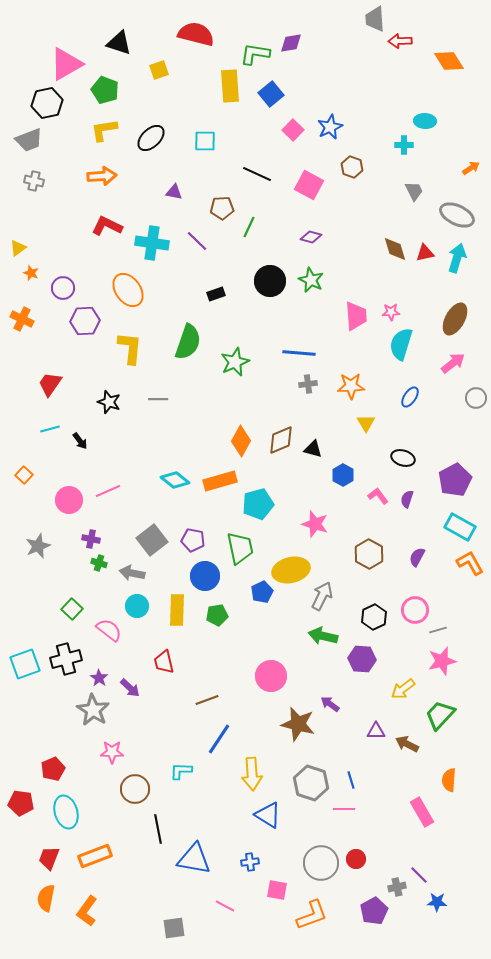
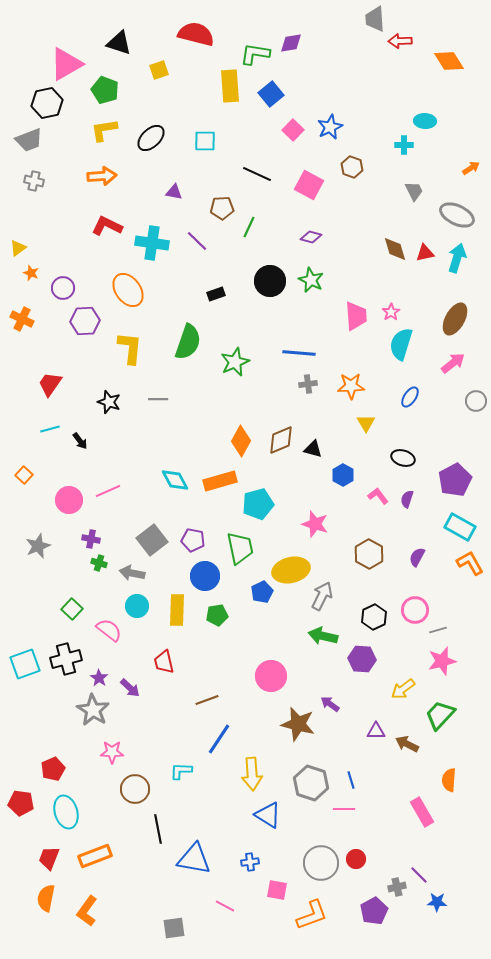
pink star at (391, 312): rotated 30 degrees counterclockwise
gray circle at (476, 398): moved 3 px down
cyan diamond at (175, 480): rotated 24 degrees clockwise
